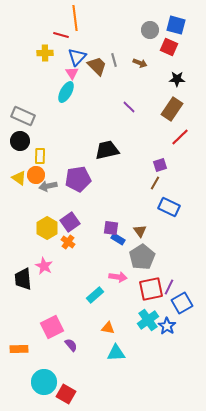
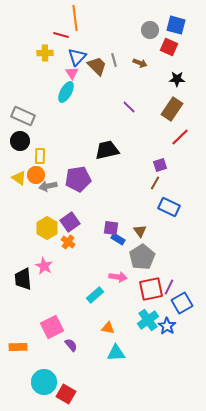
orange rectangle at (19, 349): moved 1 px left, 2 px up
